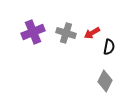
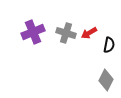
red arrow: moved 3 px left
black semicircle: moved 2 px up
gray diamond: moved 1 px right, 1 px up
